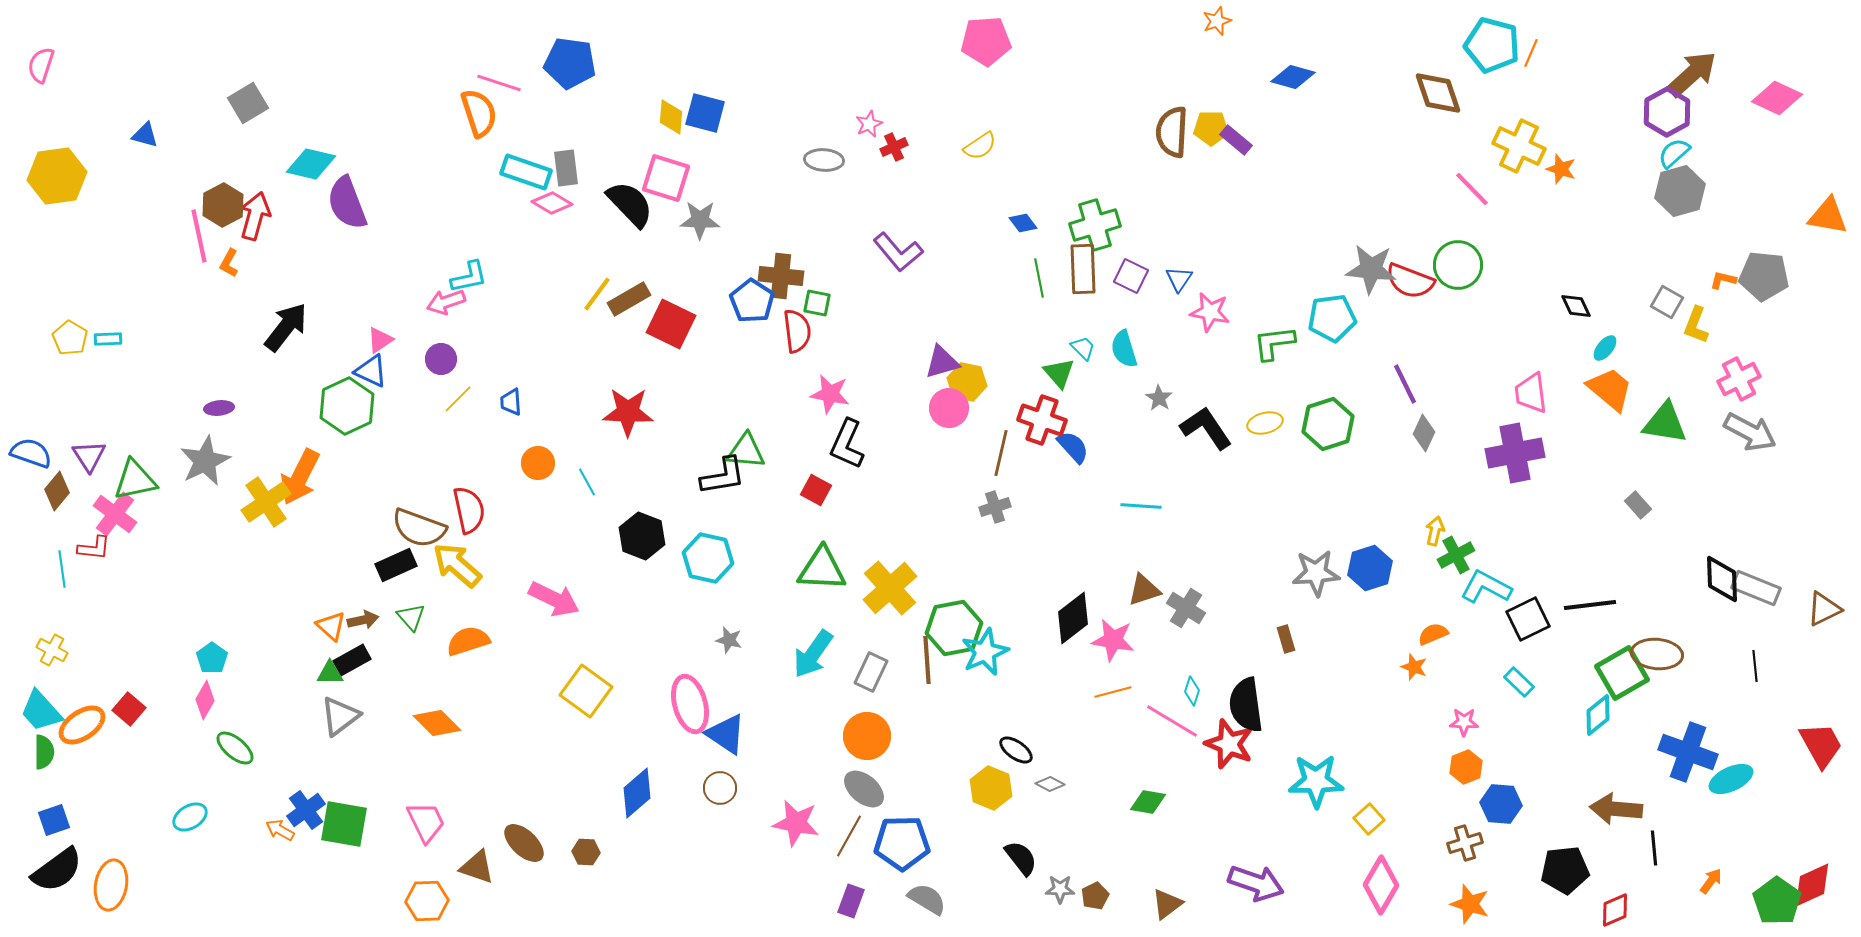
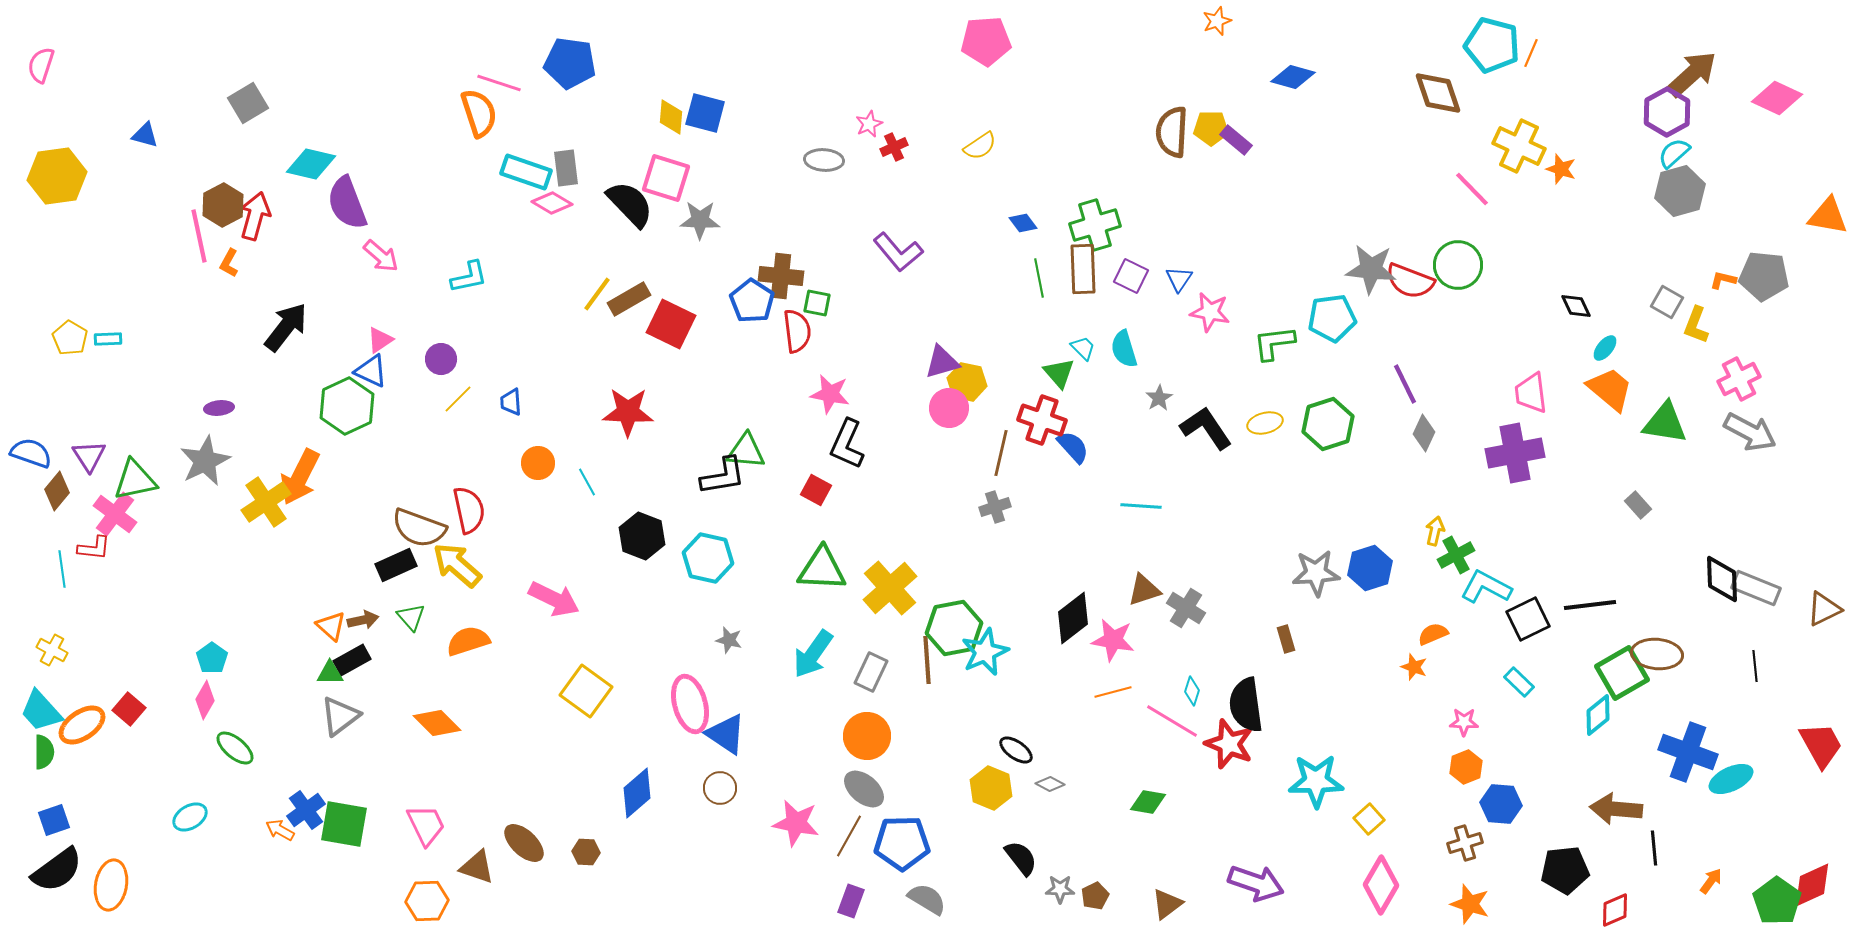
pink arrow at (446, 302): moved 65 px left, 46 px up; rotated 120 degrees counterclockwise
gray star at (1159, 398): rotated 8 degrees clockwise
pink trapezoid at (426, 822): moved 3 px down
